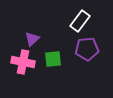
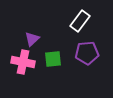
purple pentagon: moved 4 px down
